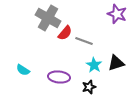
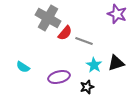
cyan semicircle: moved 3 px up
purple ellipse: rotated 20 degrees counterclockwise
black star: moved 2 px left
